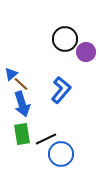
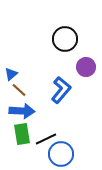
purple circle: moved 15 px down
brown line: moved 2 px left, 6 px down
blue arrow: moved 7 px down; rotated 70 degrees counterclockwise
